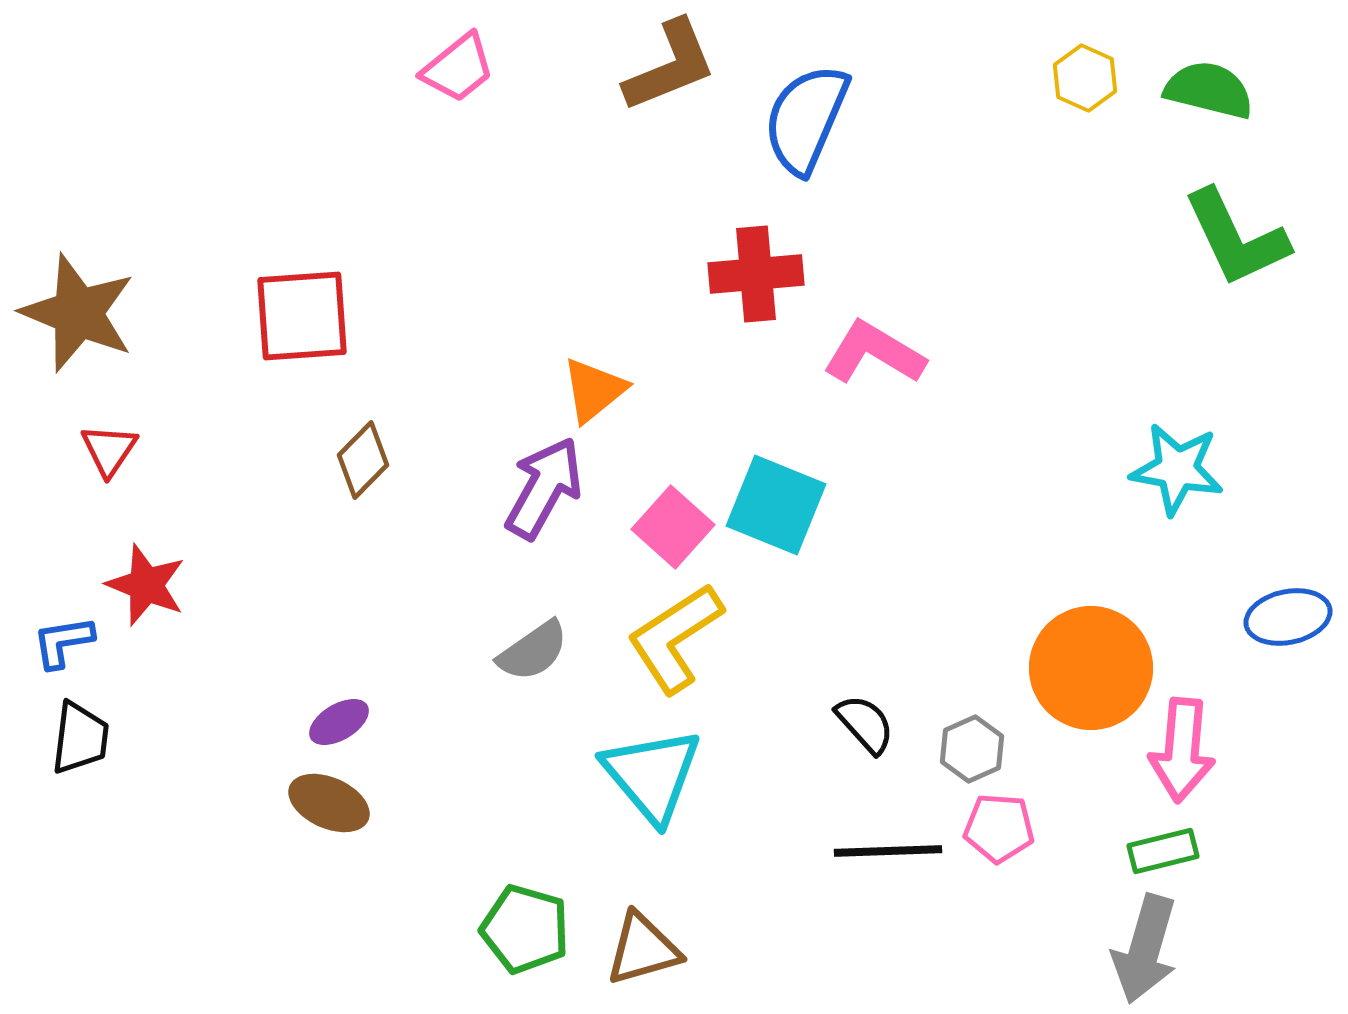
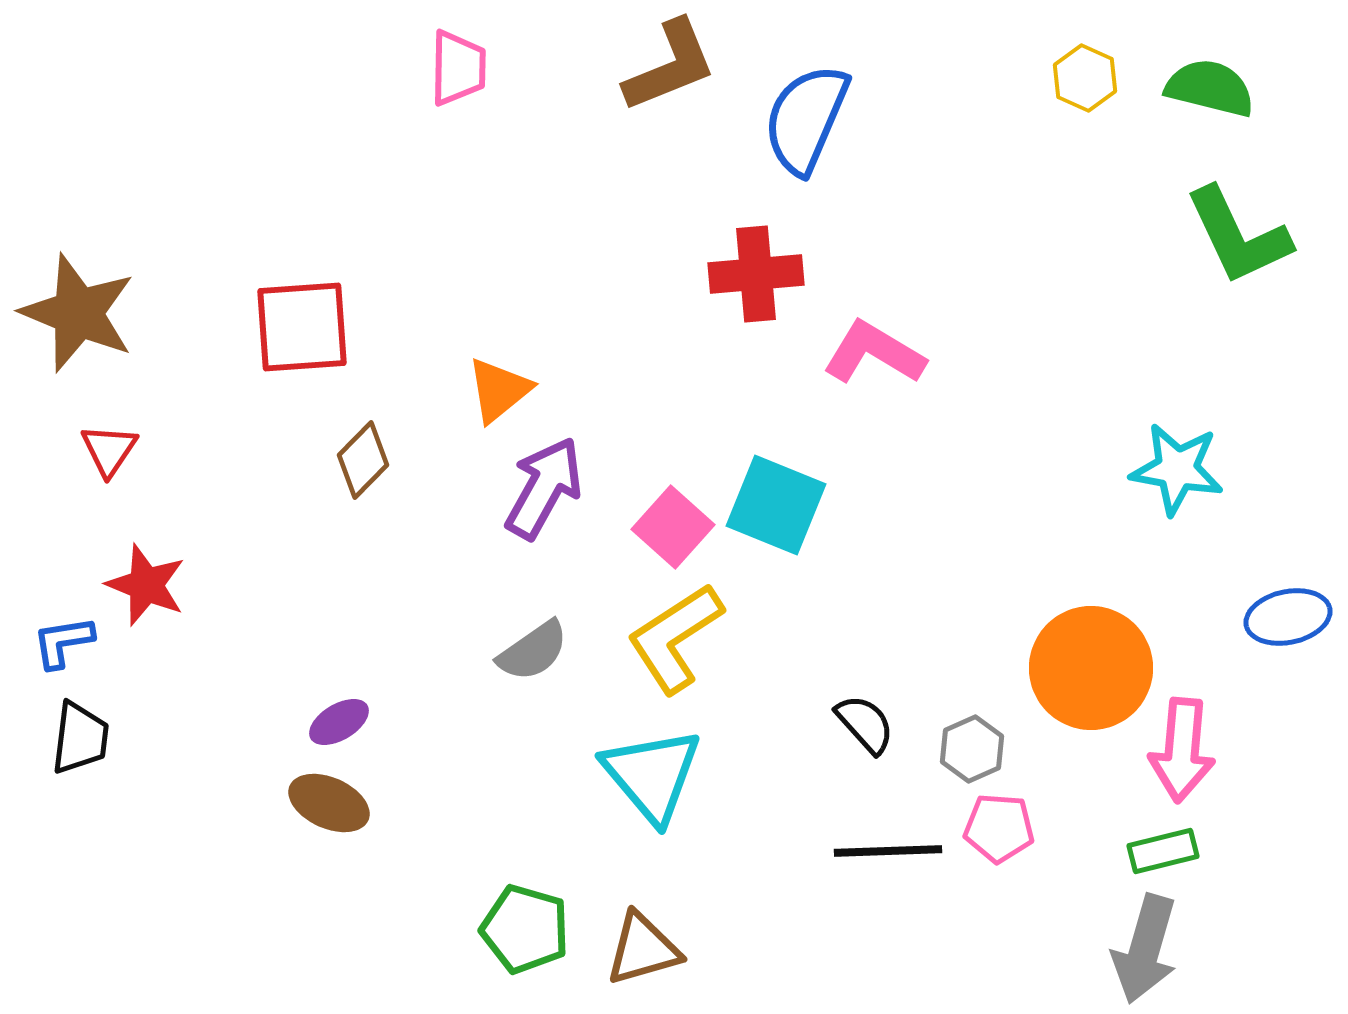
pink trapezoid: rotated 50 degrees counterclockwise
green semicircle: moved 1 px right, 2 px up
green L-shape: moved 2 px right, 2 px up
red square: moved 11 px down
orange triangle: moved 95 px left
